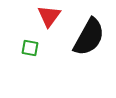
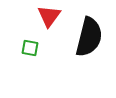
black semicircle: rotated 15 degrees counterclockwise
